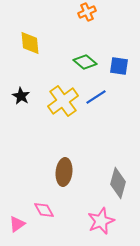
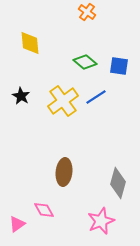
orange cross: rotated 30 degrees counterclockwise
